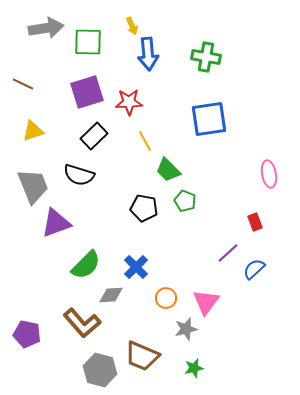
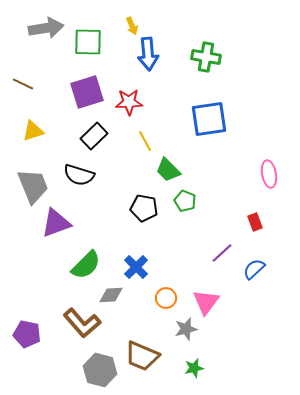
purple line: moved 6 px left
